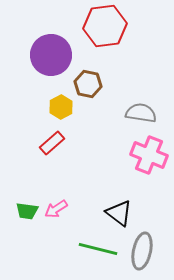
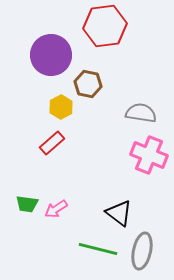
green trapezoid: moved 7 px up
